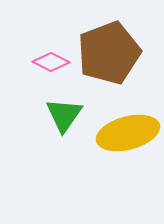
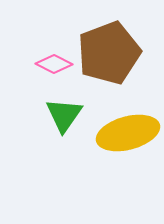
pink diamond: moved 3 px right, 2 px down
